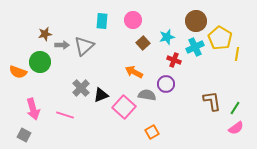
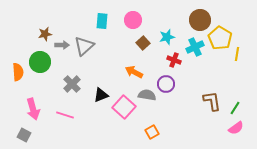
brown circle: moved 4 px right, 1 px up
orange semicircle: rotated 114 degrees counterclockwise
gray cross: moved 9 px left, 4 px up
